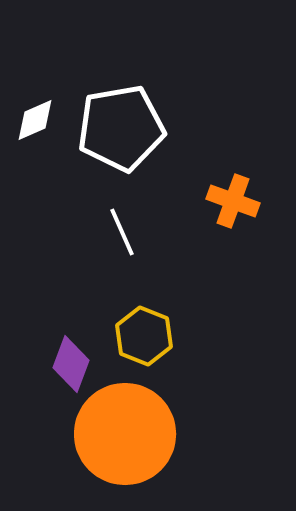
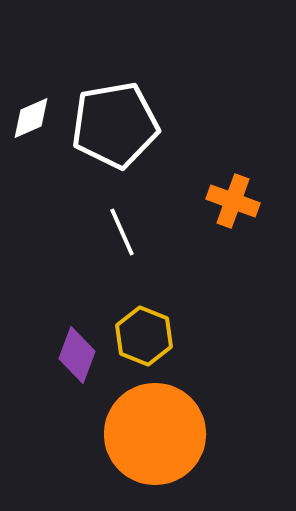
white diamond: moved 4 px left, 2 px up
white pentagon: moved 6 px left, 3 px up
purple diamond: moved 6 px right, 9 px up
orange circle: moved 30 px right
